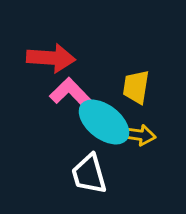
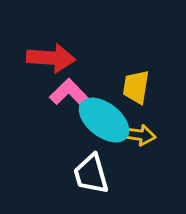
pink L-shape: moved 1 px down
cyan ellipse: moved 2 px up
white trapezoid: moved 2 px right
